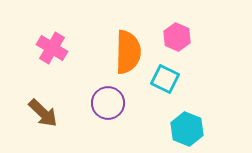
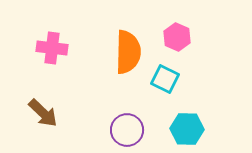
pink cross: rotated 24 degrees counterclockwise
purple circle: moved 19 px right, 27 px down
cyan hexagon: rotated 20 degrees counterclockwise
